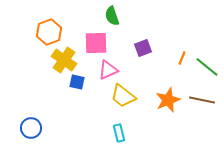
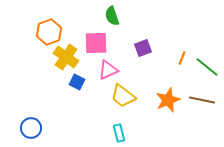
yellow cross: moved 2 px right, 3 px up
blue square: rotated 14 degrees clockwise
